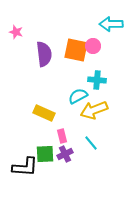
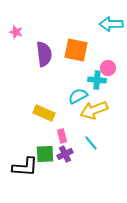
pink circle: moved 15 px right, 22 px down
